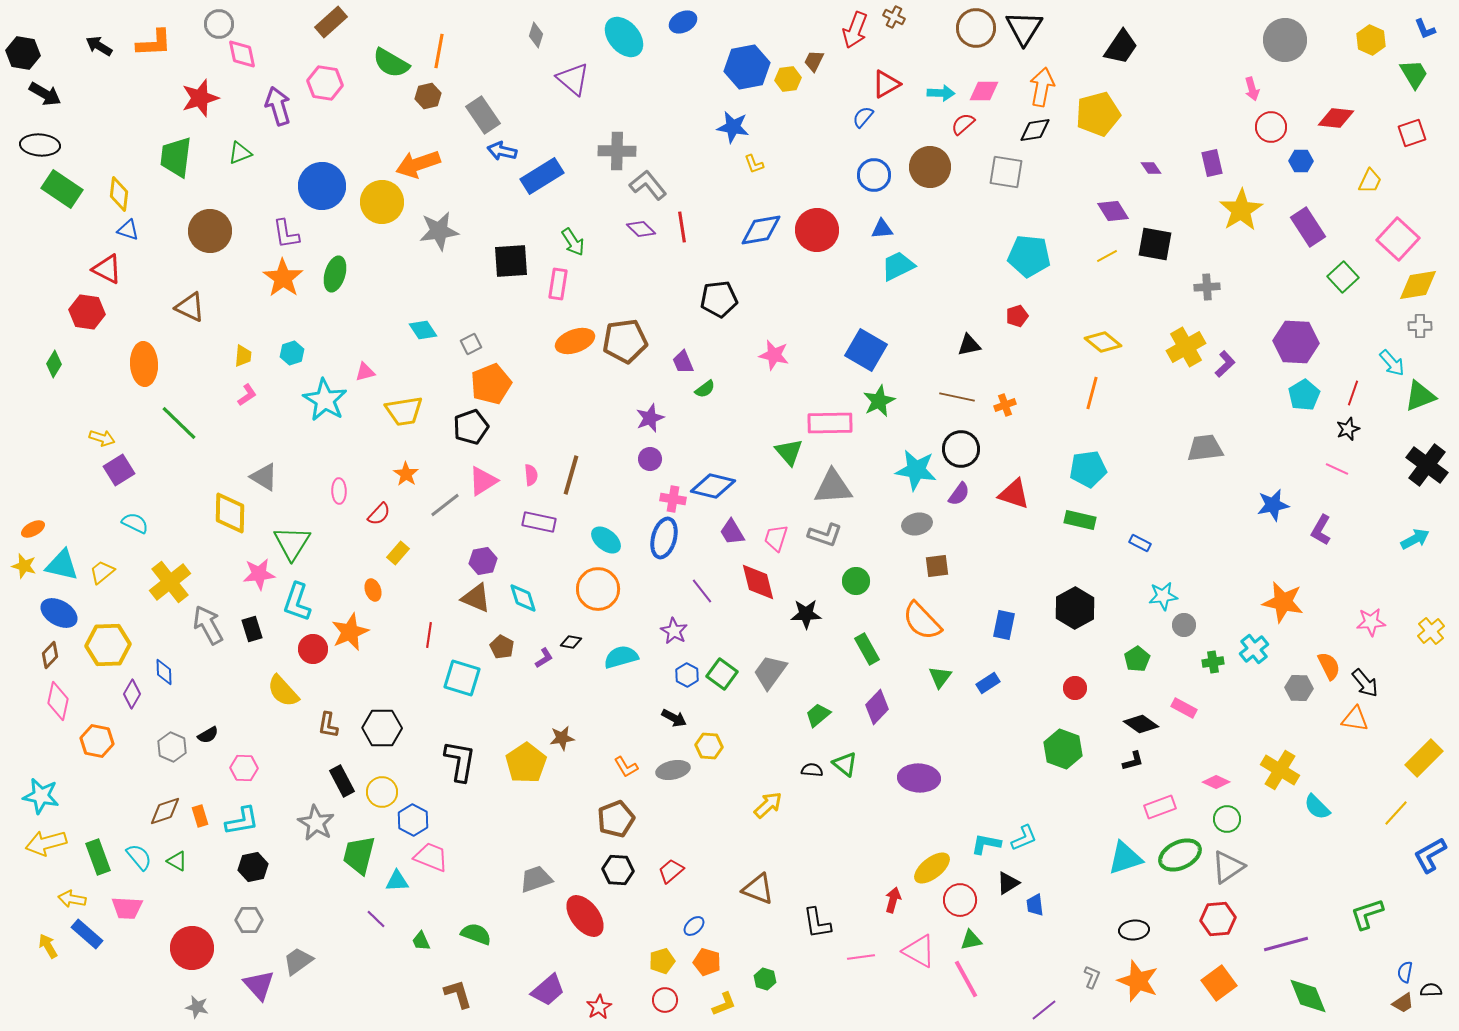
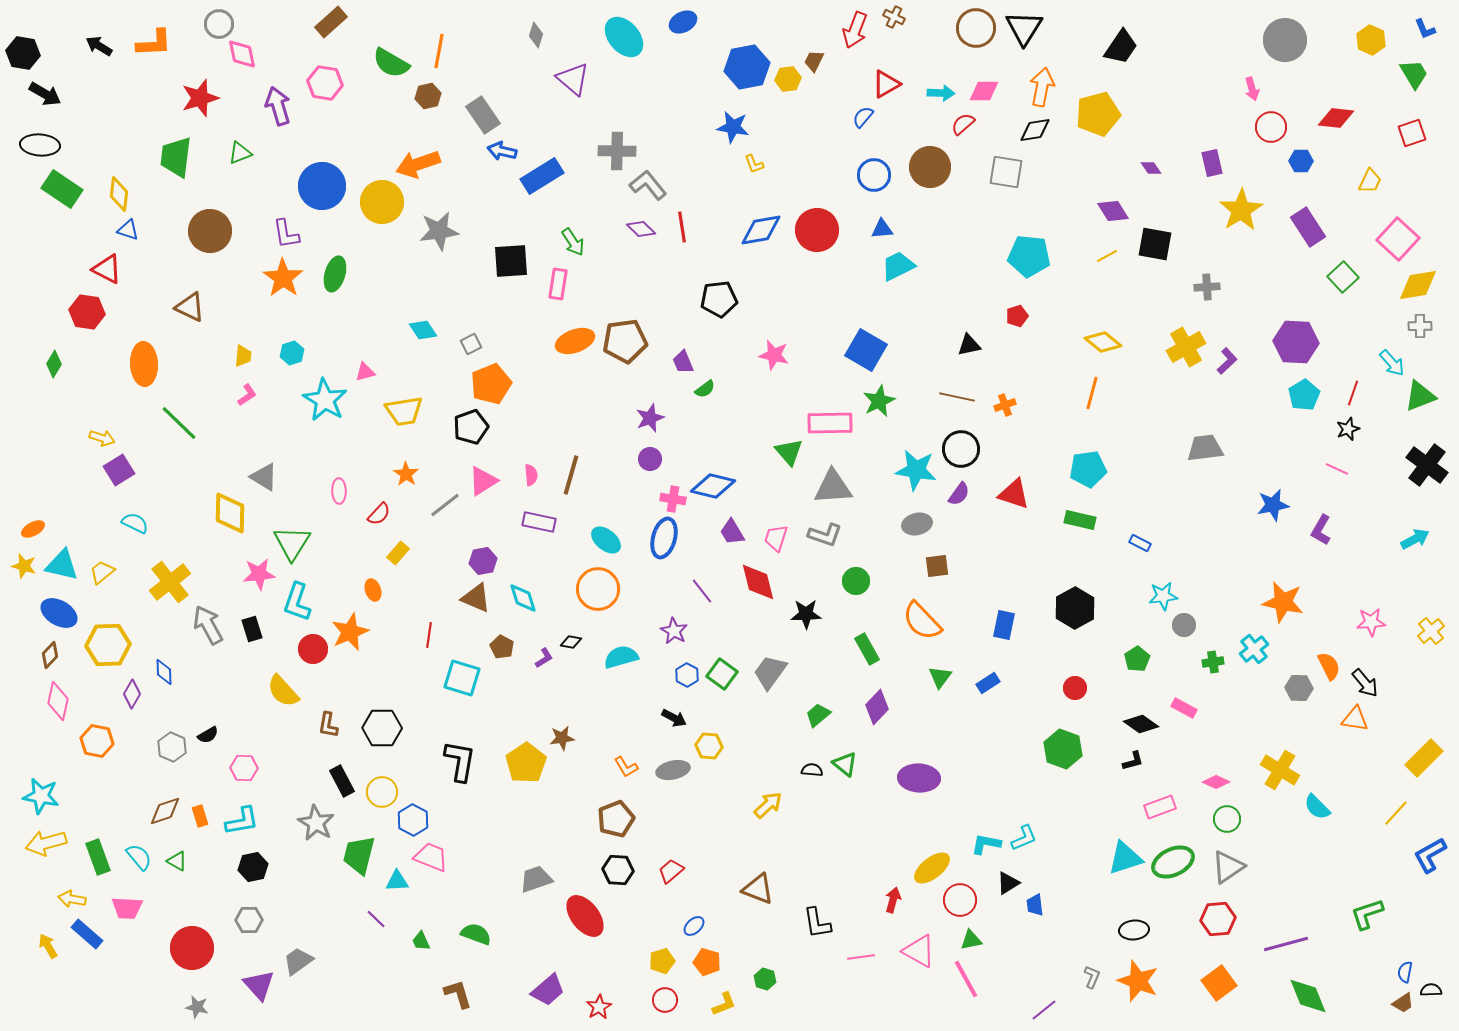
purple L-shape at (1225, 364): moved 2 px right, 3 px up
green ellipse at (1180, 855): moved 7 px left, 7 px down
